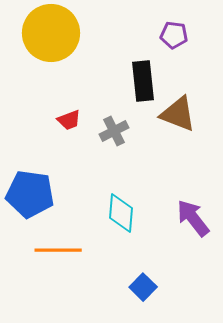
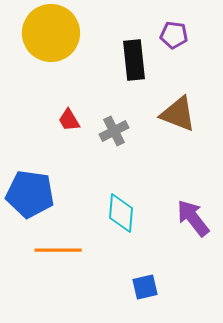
black rectangle: moved 9 px left, 21 px up
red trapezoid: rotated 80 degrees clockwise
blue square: moved 2 px right; rotated 32 degrees clockwise
